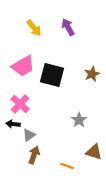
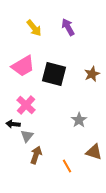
black square: moved 2 px right, 1 px up
pink cross: moved 6 px right, 1 px down
gray triangle: moved 2 px left, 1 px down; rotated 16 degrees counterclockwise
brown arrow: moved 2 px right
orange line: rotated 40 degrees clockwise
